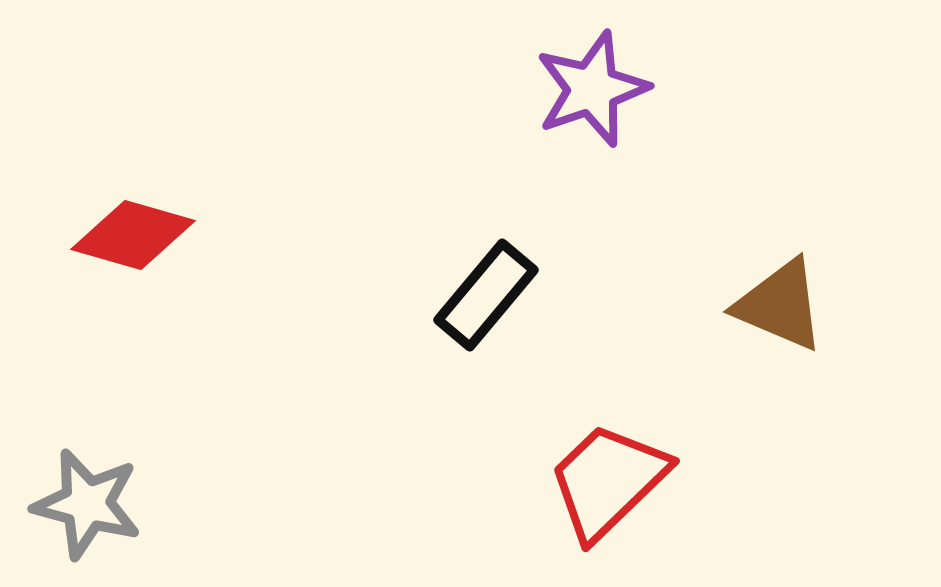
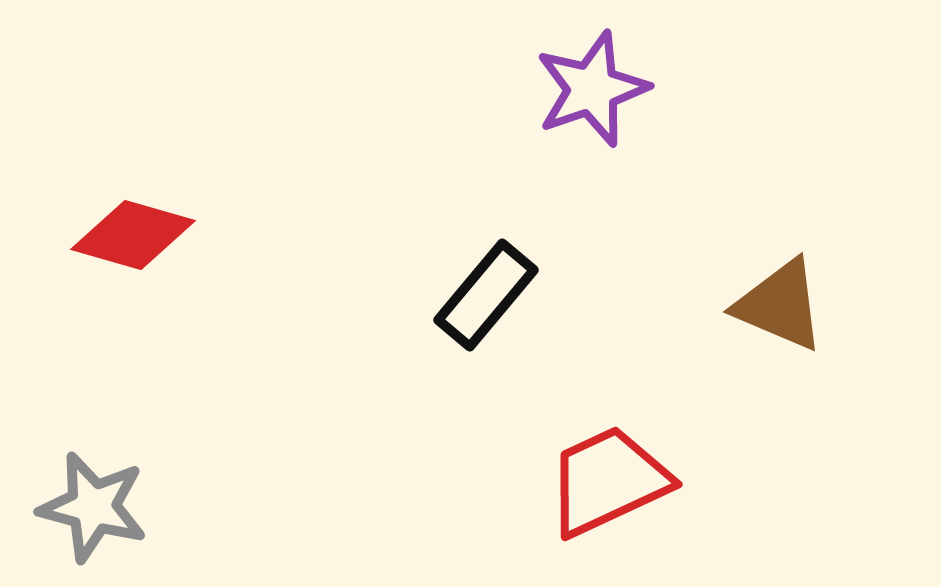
red trapezoid: rotated 19 degrees clockwise
gray star: moved 6 px right, 3 px down
